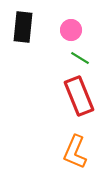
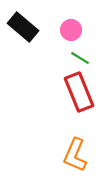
black rectangle: rotated 56 degrees counterclockwise
red rectangle: moved 4 px up
orange L-shape: moved 3 px down
